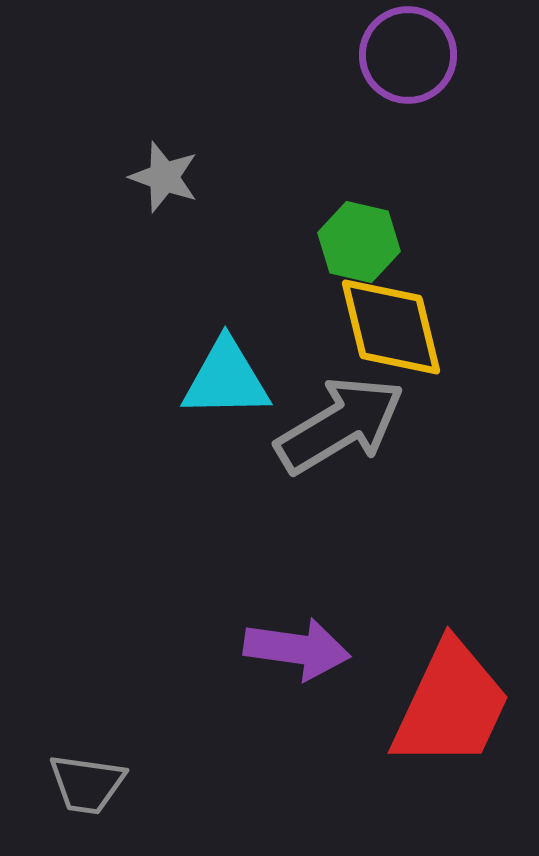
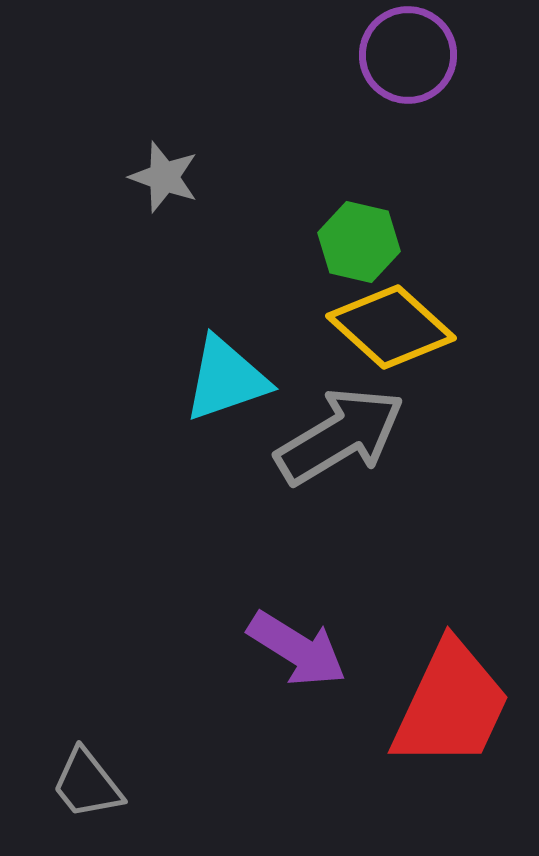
yellow diamond: rotated 34 degrees counterclockwise
cyan triangle: rotated 18 degrees counterclockwise
gray arrow: moved 11 px down
purple arrow: rotated 24 degrees clockwise
gray trapezoid: rotated 44 degrees clockwise
